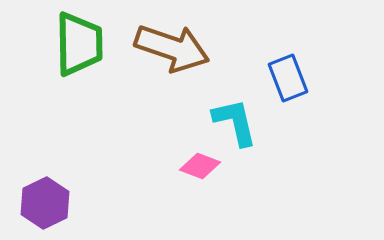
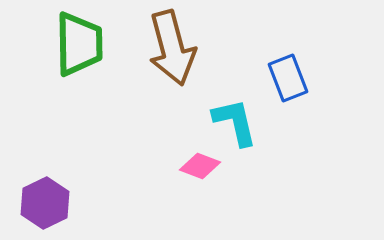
brown arrow: rotated 56 degrees clockwise
